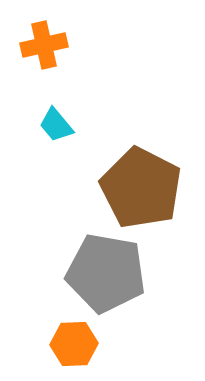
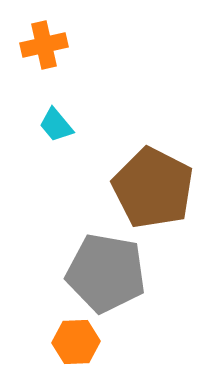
brown pentagon: moved 12 px right
orange hexagon: moved 2 px right, 2 px up
